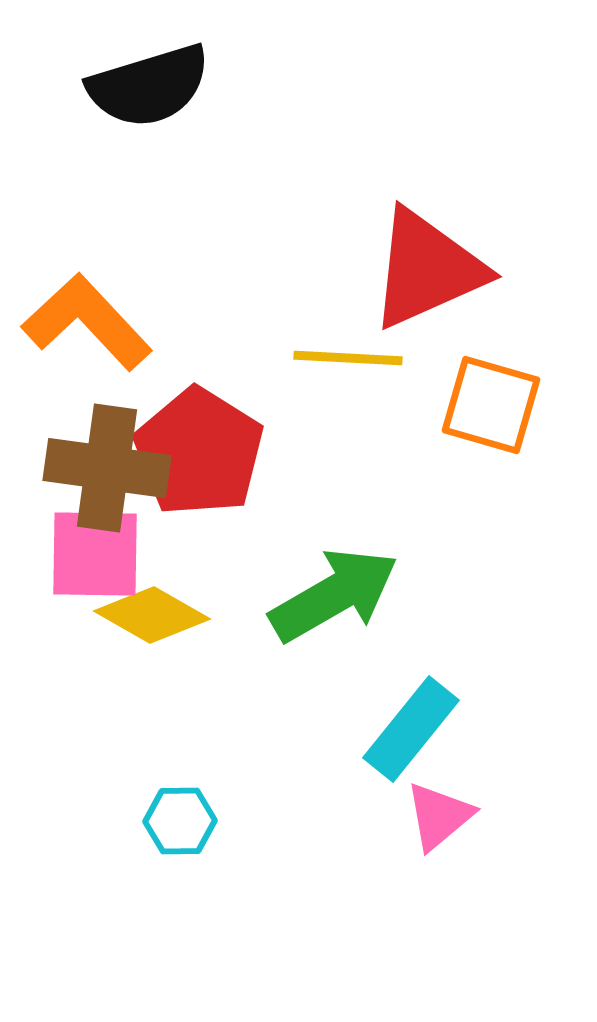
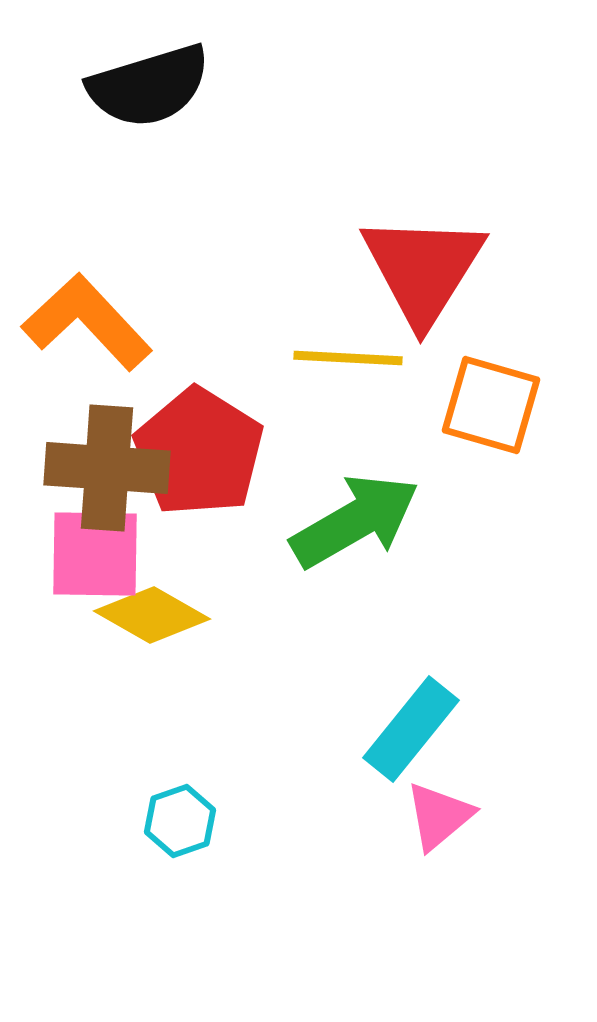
red triangle: moved 4 px left; rotated 34 degrees counterclockwise
brown cross: rotated 4 degrees counterclockwise
green arrow: moved 21 px right, 74 px up
cyan hexagon: rotated 18 degrees counterclockwise
